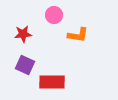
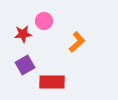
pink circle: moved 10 px left, 6 px down
orange L-shape: moved 1 px left, 7 px down; rotated 50 degrees counterclockwise
purple square: rotated 36 degrees clockwise
